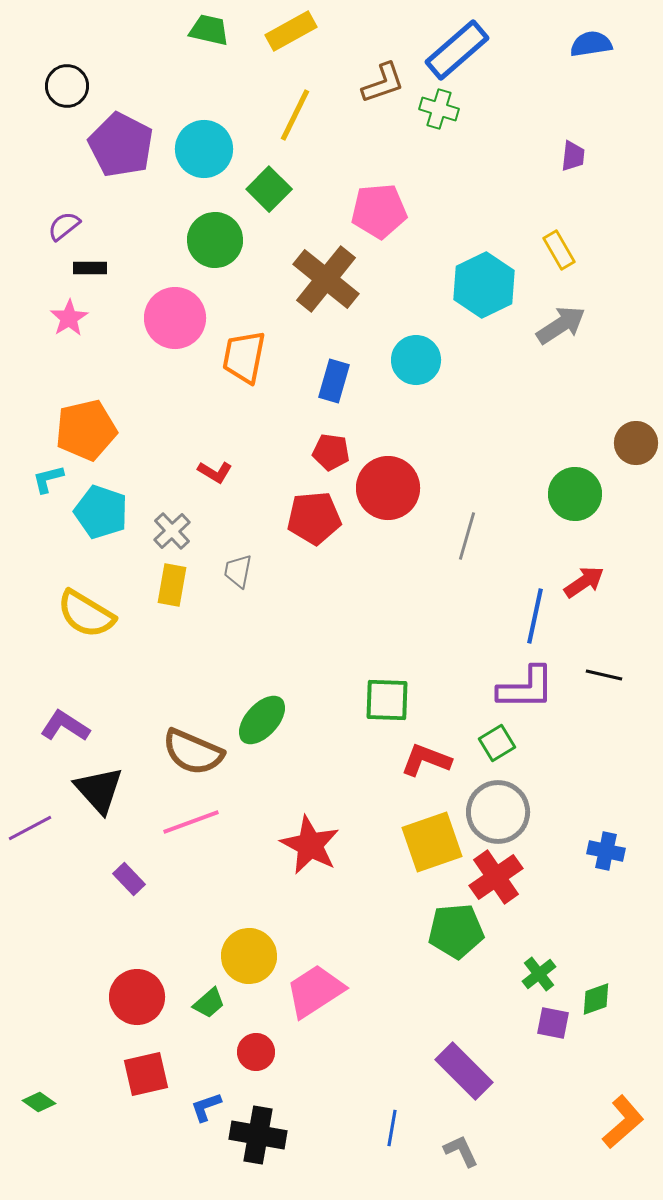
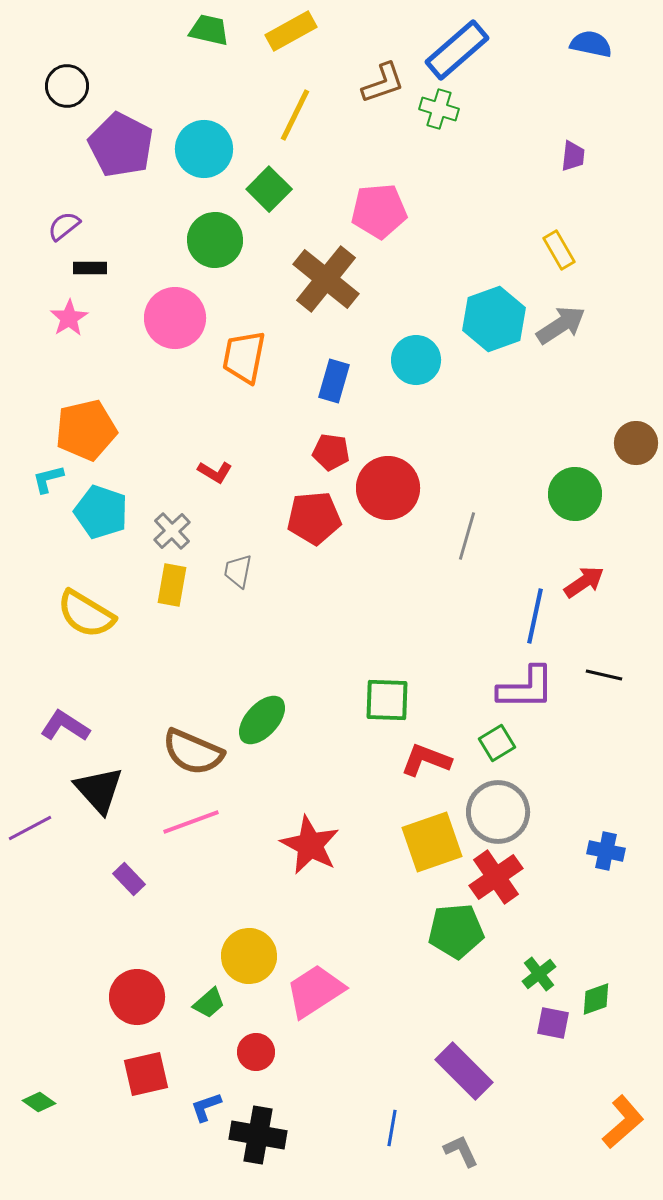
blue semicircle at (591, 44): rotated 21 degrees clockwise
cyan hexagon at (484, 285): moved 10 px right, 34 px down; rotated 6 degrees clockwise
